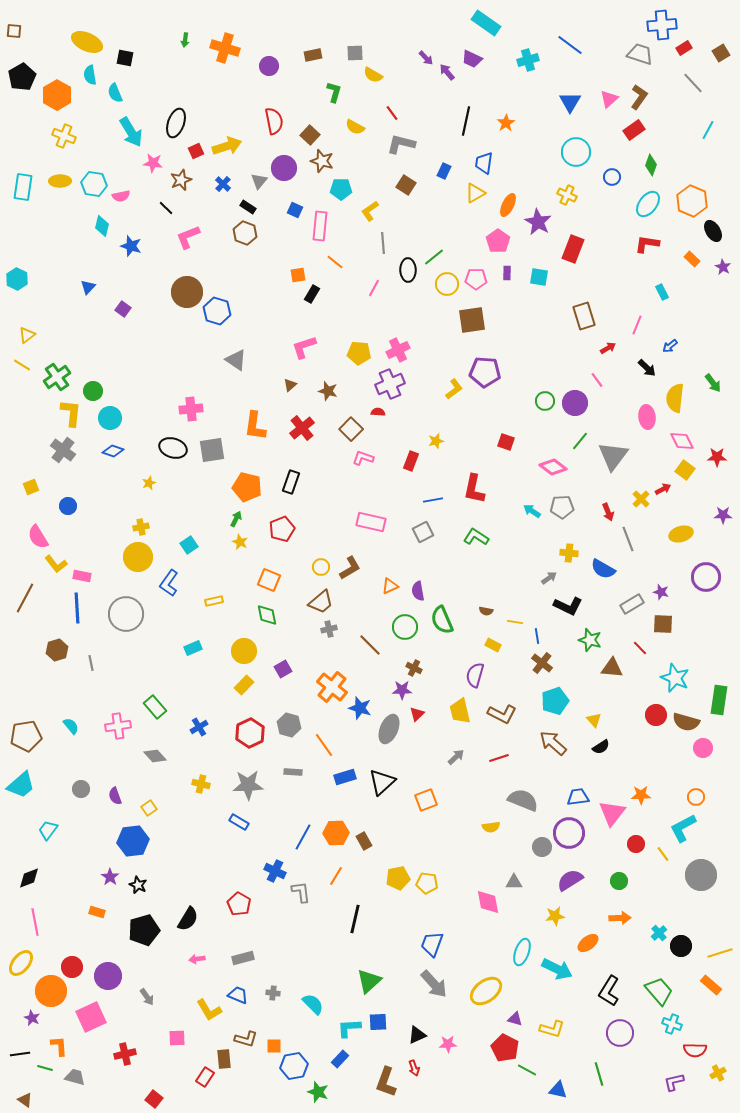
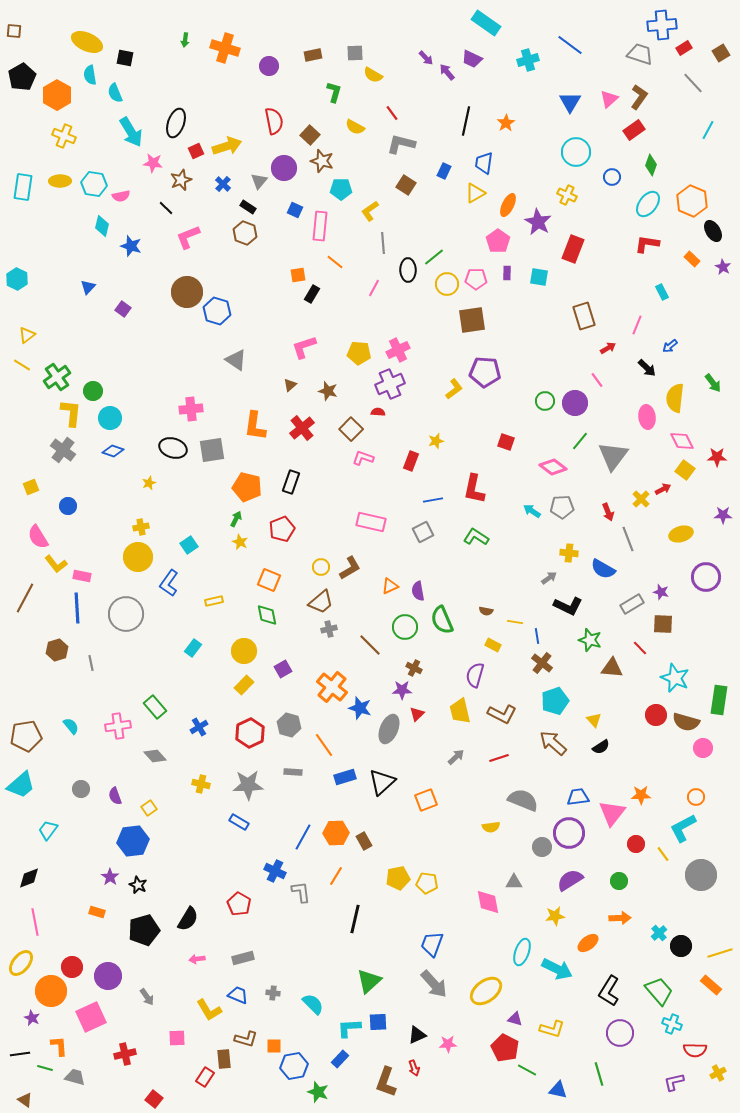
cyan rectangle at (193, 648): rotated 30 degrees counterclockwise
